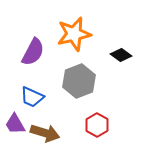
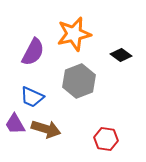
red hexagon: moved 9 px right, 14 px down; rotated 20 degrees counterclockwise
brown arrow: moved 1 px right, 4 px up
